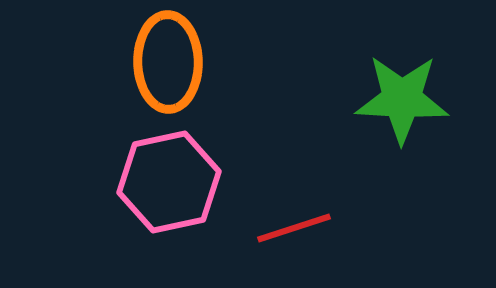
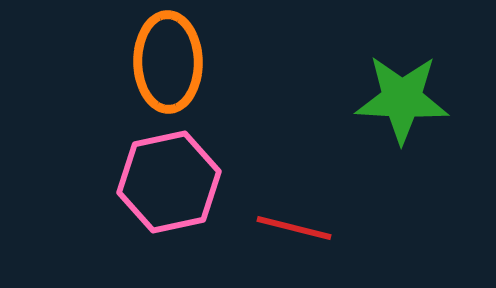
red line: rotated 32 degrees clockwise
